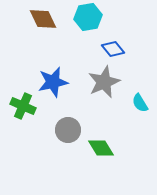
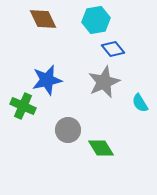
cyan hexagon: moved 8 px right, 3 px down
blue star: moved 6 px left, 2 px up
